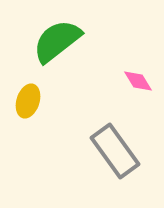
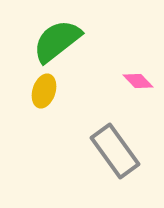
pink diamond: rotated 12 degrees counterclockwise
yellow ellipse: moved 16 px right, 10 px up
